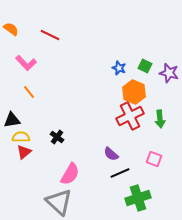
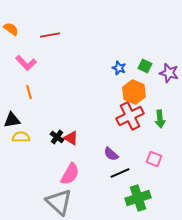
red line: rotated 36 degrees counterclockwise
orange line: rotated 24 degrees clockwise
red triangle: moved 47 px right, 14 px up; rotated 49 degrees counterclockwise
